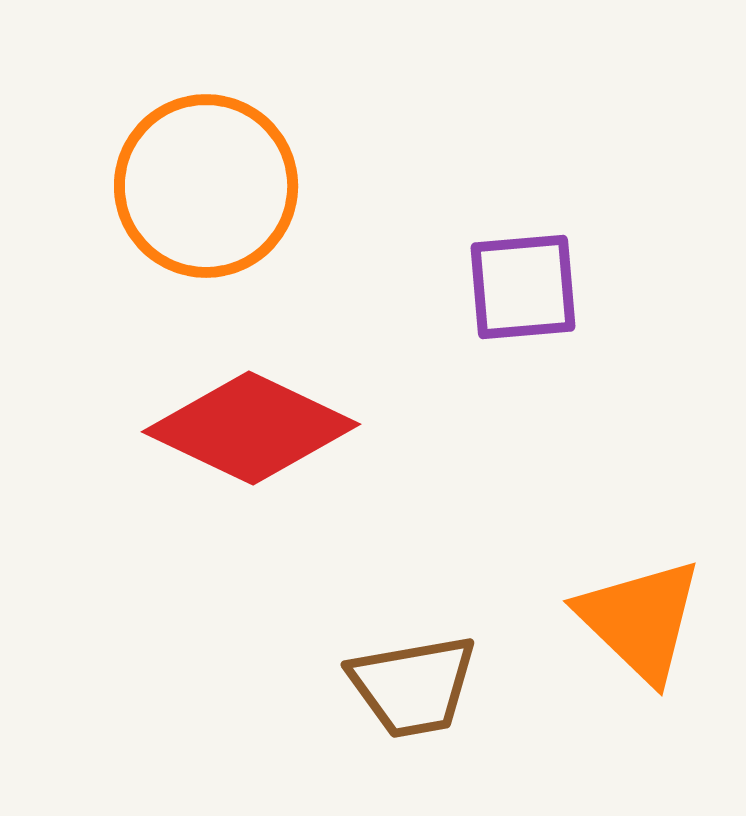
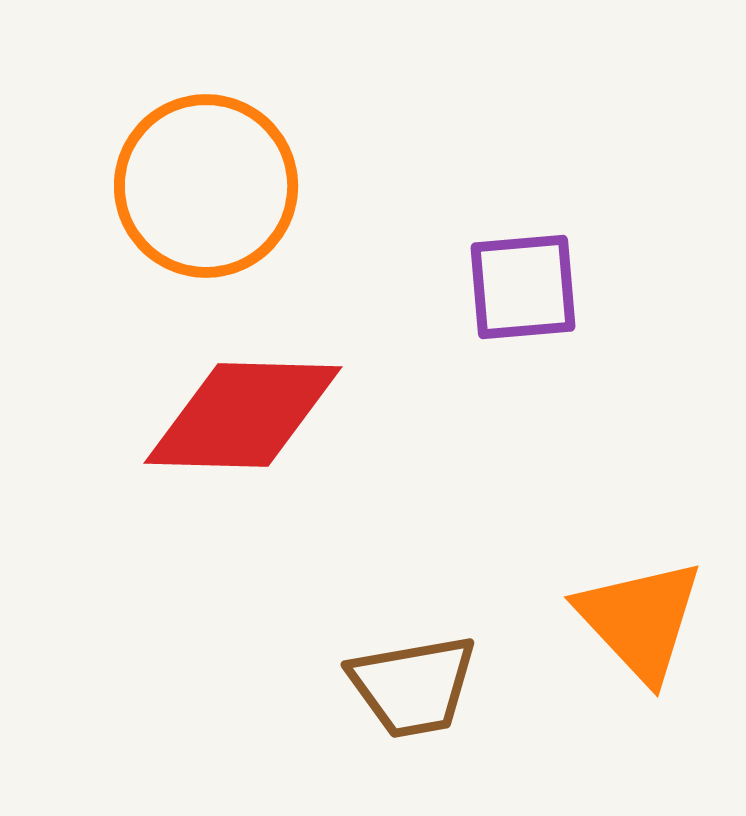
red diamond: moved 8 px left, 13 px up; rotated 24 degrees counterclockwise
orange triangle: rotated 3 degrees clockwise
